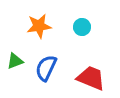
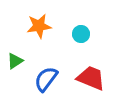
cyan circle: moved 1 px left, 7 px down
green triangle: rotated 12 degrees counterclockwise
blue semicircle: moved 11 px down; rotated 12 degrees clockwise
